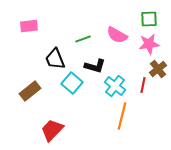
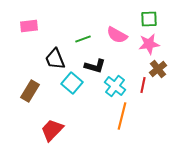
brown rectangle: rotated 20 degrees counterclockwise
